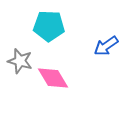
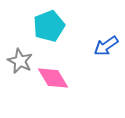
cyan pentagon: rotated 24 degrees counterclockwise
gray star: rotated 10 degrees clockwise
